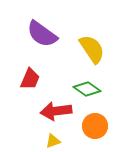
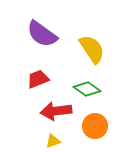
red trapezoid: moved 8 px right; rotated 135 degrees counterclockwise
